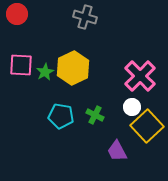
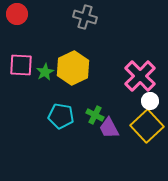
white circle: moved 18 px right, 6 px up
purple trapezoid: moved 8 px left, 23 px up
